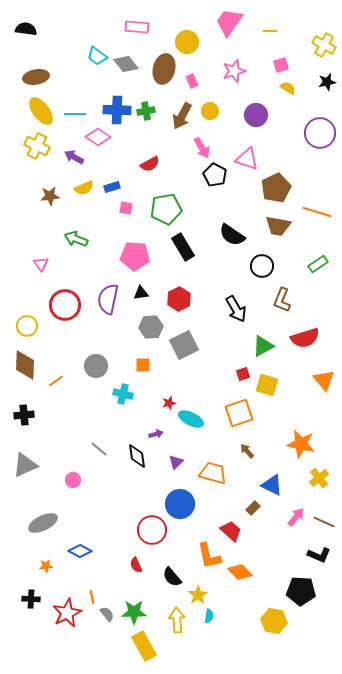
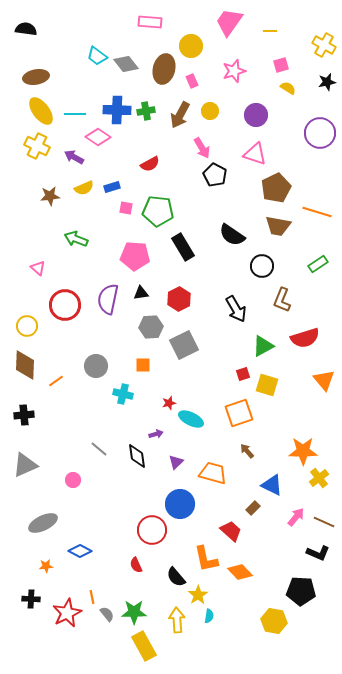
pink rectangle at (137, 27): moved 13 px right, 5 px up
yellow circle at (187, 42): moved 4 px right, 4 px down
brown arrow at (182, 116): moved 2 px left, 1 px up
pink triangle at (247, 159): moved 8 px right, 5 px up
green pentagon at (166, 209): moved 8 px left, 2 px down; rotated 16 degrees clockwise
pink triangle at (41, 264): moved 3 px left, 4 px down; rotated 14 degrees counterclockwise
orange star at (301, 444): moved 2 px right, 7 px down; rotated 12 degrees counterclockwise
black L-shape at (319, 555): moved 1 px left, 2 px up
orange L-shape at (209, 556): moved 3 px left, 3 px down
black semicircle at (172, 577): moved 4 px right
